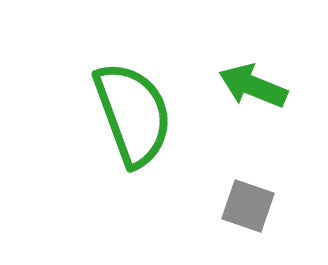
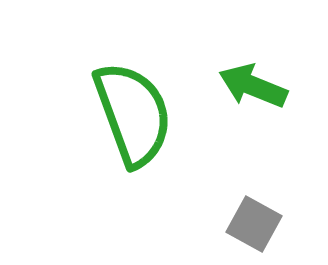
gray square: moved 6 px right, 18 px down; rotated 10 degrees clockwise
